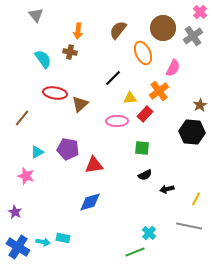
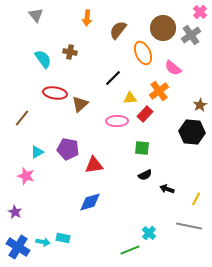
orange arrow: moved 9 px right, 13 px up
gray cross: moved 2 px left, 1 px up
pink semicircle: rotated 102 degrees clockwise
black arrow: rotated 32 degrees clockwise
green line: moved 5 px left, 2 px up
